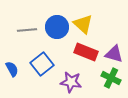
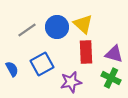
gray line: rotated 30 degrees counterclockwise
red rectangle: rotated 65 degrees clockwise
blue square: rotated 10 degrees clockwise
purple star: rotated 20 degrees counterclockwise
